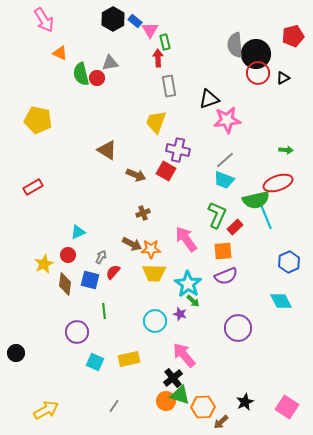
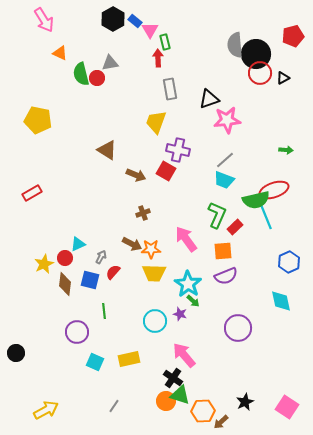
red circle at (258, 73): moved 2 px right
gray rectangle at (169, 86): moved 1 px right, 3 px down
red ellipse at (278, 183): moved 4 px left, 7 px down
red rectangle at (33, 187): moved 1 px left, 6 px down
cyan triangle at (78, 232): moved 12 px down
red circle at (68, 255): moved 3 px left, 3 px down
cyan diamond at (281, 301): rotated 15 degrees clockwise
black cross at (173, 378): rotated 18 degrees counterclockwise
orange hexagon at (203, 407): moved 4 px down
